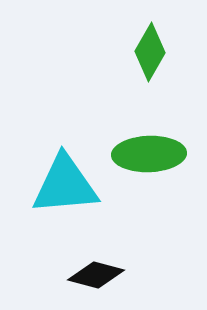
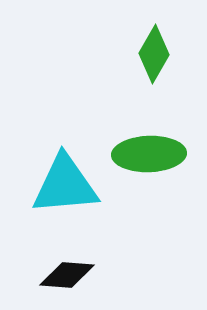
green diamond: moved 4 px right, 2 px down
black diamond: moved 29 px left; rotated 10 degrees counterclockwise
